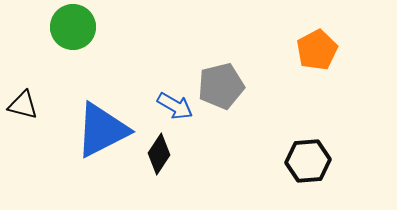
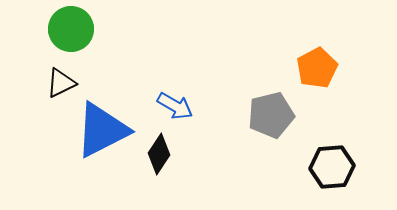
green circle: moved 2 px left, 2 px down
orange pentagon: moved 18 px down
gray pentagon: moved 50 px right, 29 px down
black triangle: moved 38 px right, 22 px up; rotated 40 degrees counterclockwise
black hexagon: moved 24 px right, 6 px down
